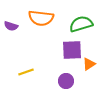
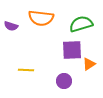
yellow line: moved 2 px up; rotated 21 degrees clockwise
purple circle: moved 2 px left
